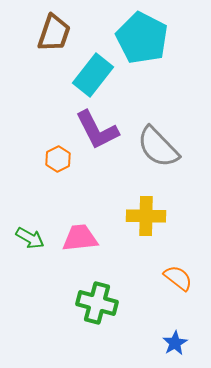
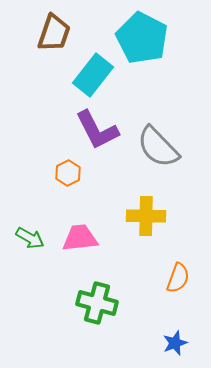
orange hexagon: moved 10 px right, 14 px down
orange semicircle: rotated 72 degrees clockwise
blue star: rotated 10 degrees clockwise
